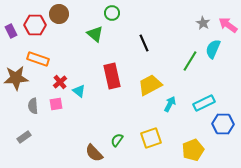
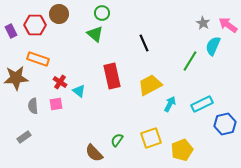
green circle: moved 10 px left
cyan semicircle: moved 3 px up
red cross: rotated 16 degrees counterclockwise
cyan rectangle: moved 2 px left, 1 px down
blue hexagon: moved 2 px right; rotated 15 degrees counterclockwise
yellow pentagon: moved 11 px left
